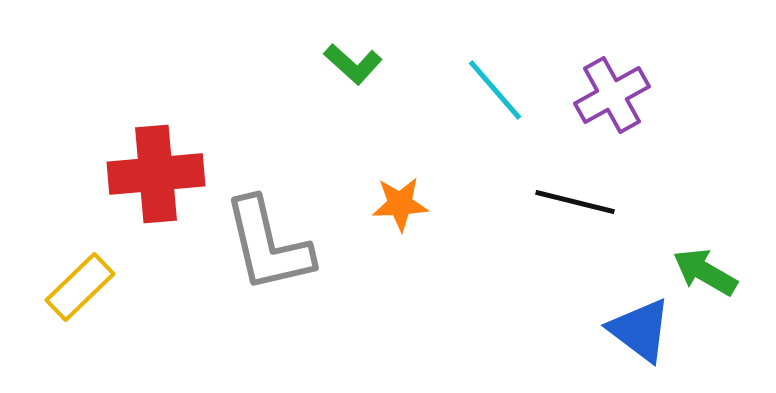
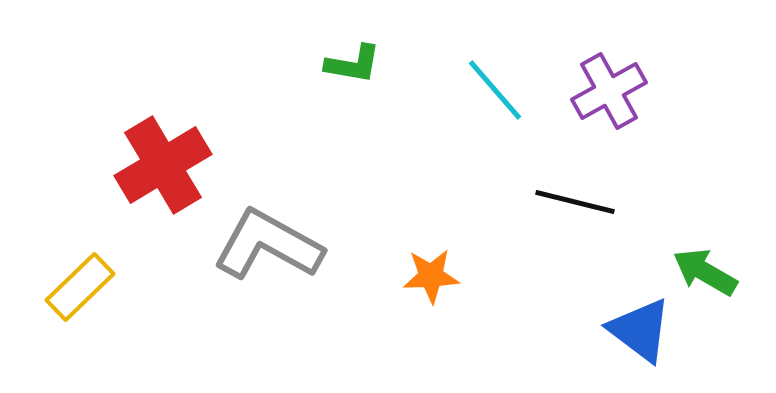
green L-shape: rotated 32 degrees counterclockwise
purple cross: moved 3 px left, 4 px up
red cross: moved 7 px right, 9 px up; rotated 26 degrees counterclockwise
orange star: moved 31 px right, 72 px down
gray L-shape: rotated 132 degrees clockwise
